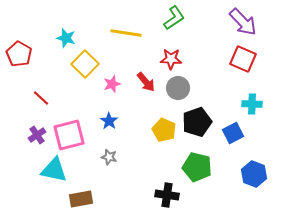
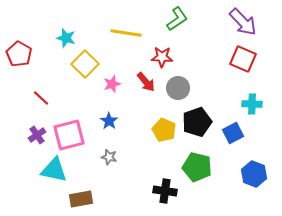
green L-shape: moved 3 px right, 1 px down
red star: moved 9 px left, 2 px up
black cross: moved 2 px left, 4 px up
